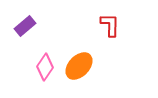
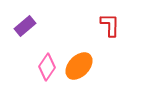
pink diamond: moved 2 px right
